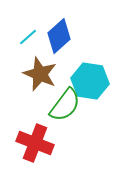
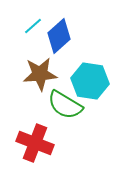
cyan line: moved 5 px right, 11 px up
brown star: rotated 28 degrees counterclockwise
green semicircle: rotated 84 degrees clockwise
